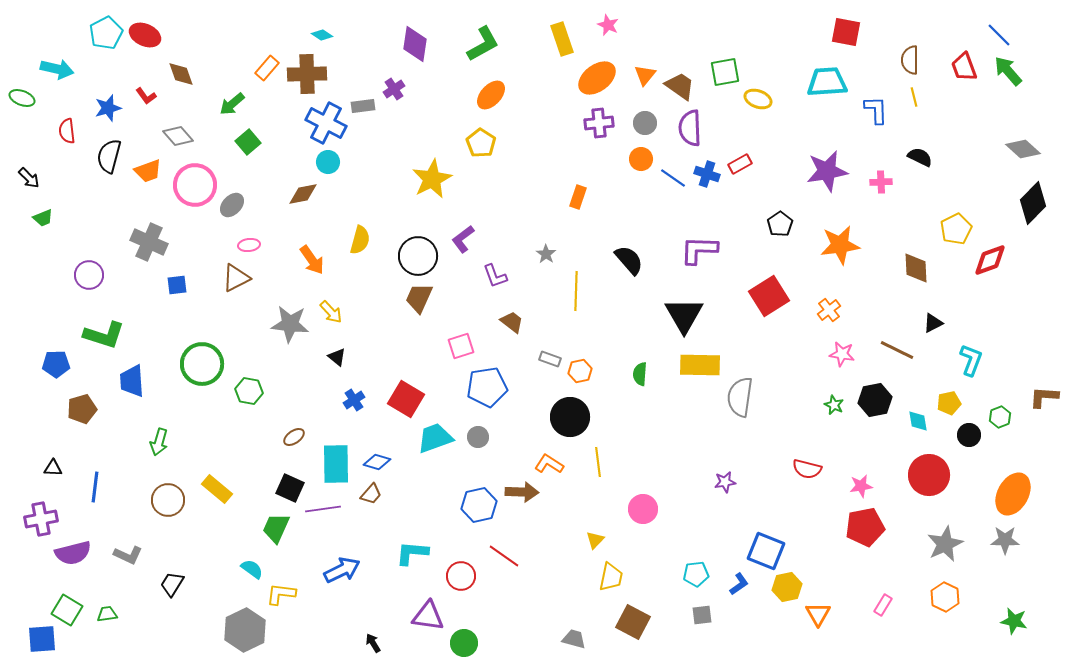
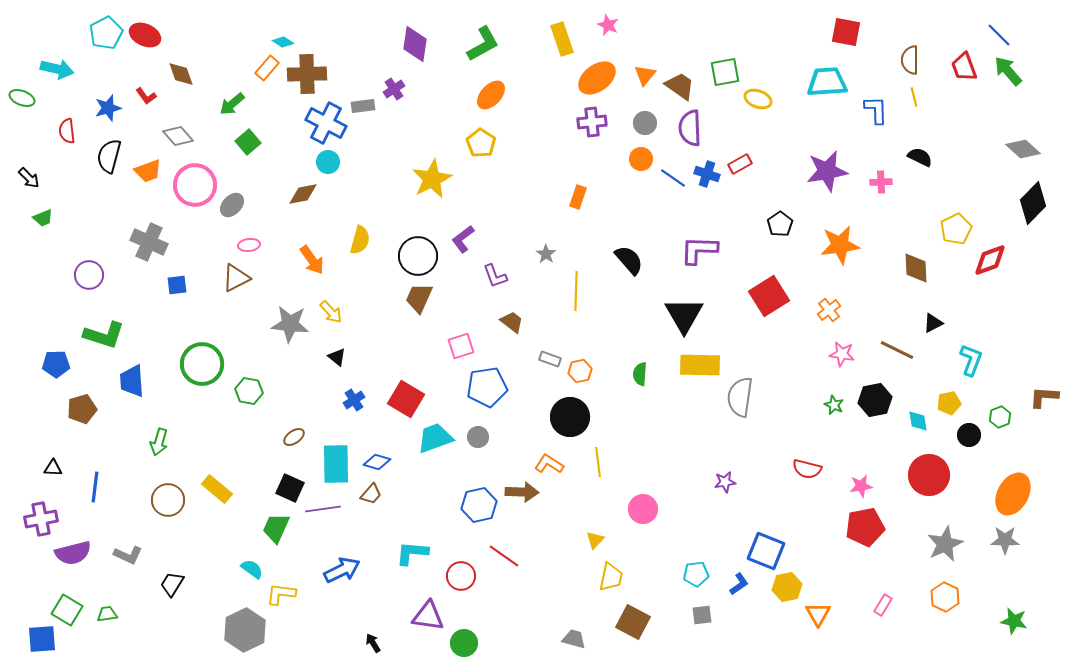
cyan diamond at (322, 35): moved 39 px left, 7 px down
purple cross at (599, 123): moved 7 px left, 1 px up
